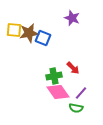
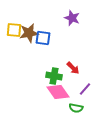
blue square: rotated 14 degrees counterclockwise
green cross: rotated 21 degrees clockwise
purple line: moved 4 px right, 4 px up
